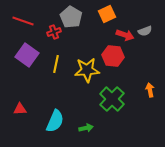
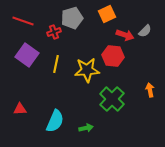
gray pentagon: moved 1 px right, 1 px down; rotated 25 degrees clockwise
gray semicircle: rotated 24 degrees counterclockwise
